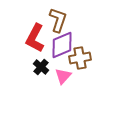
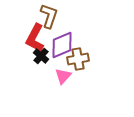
brown L-shape: moved 9 px left, 4 px up
brown cross: moved 2 px left, 1 px down
black cross: moved 11 px up
